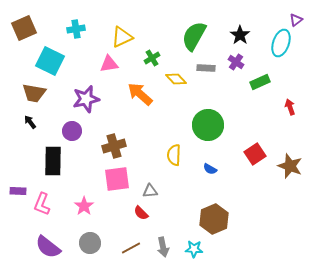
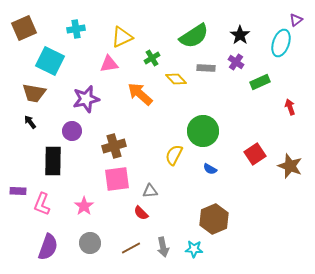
green semicircle: rotated 152 degrees counterclockwise
green circle: moved 5 px left, 6 px down
yellow semicircle: rotated 25 degrees clockwise
purple semicircle: rotated 108 degrees counterclockwise
